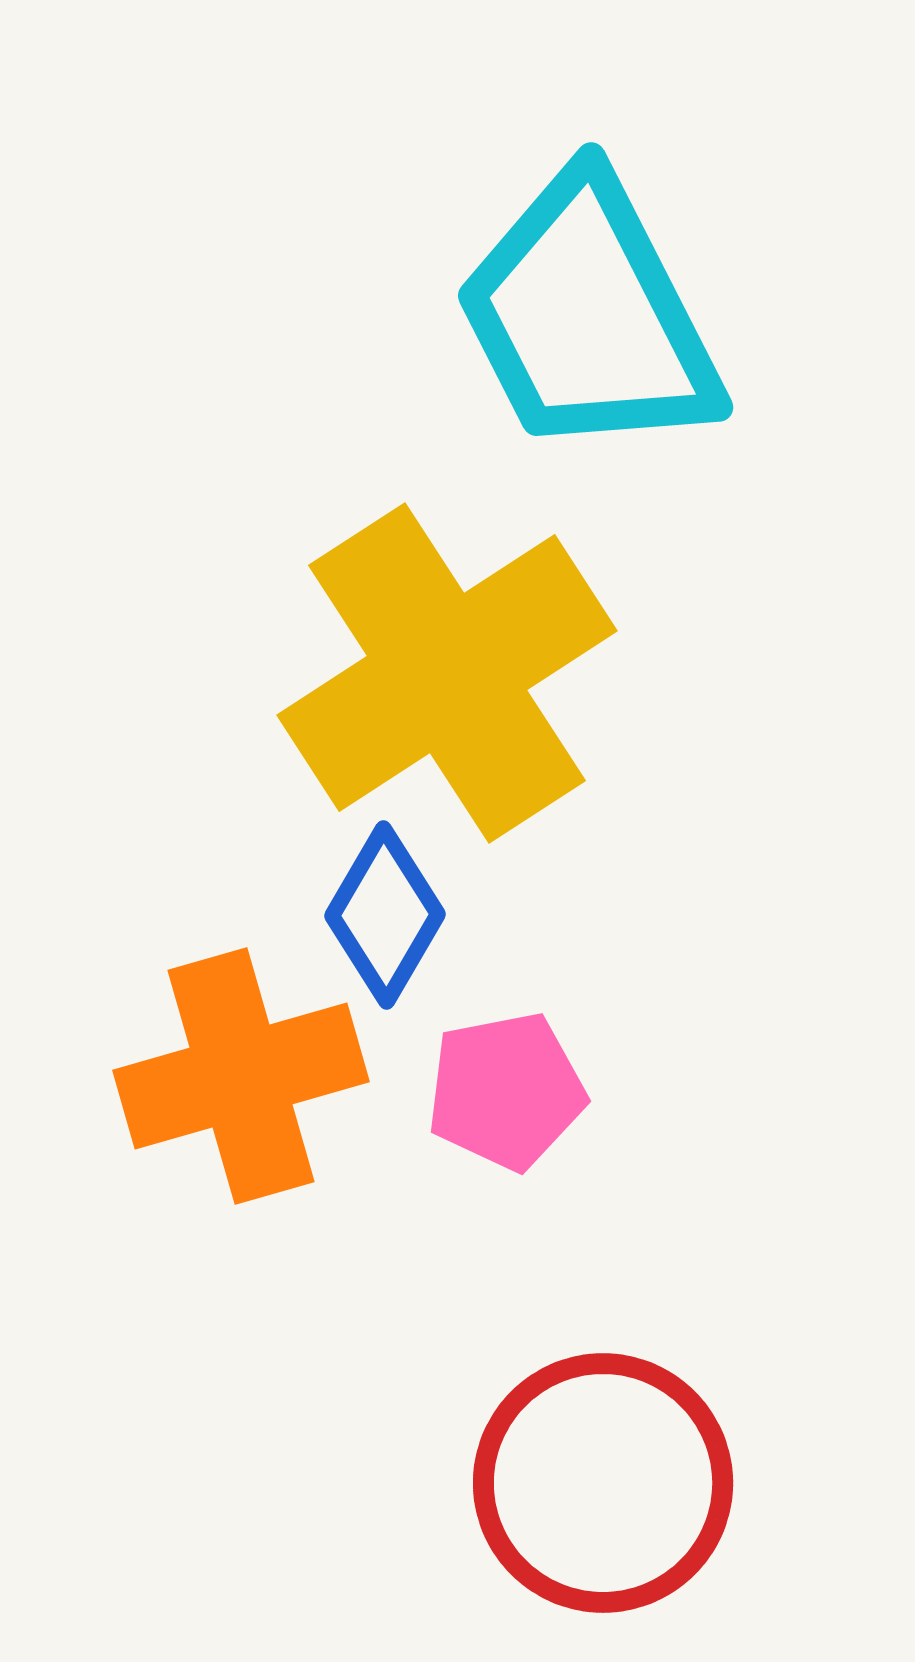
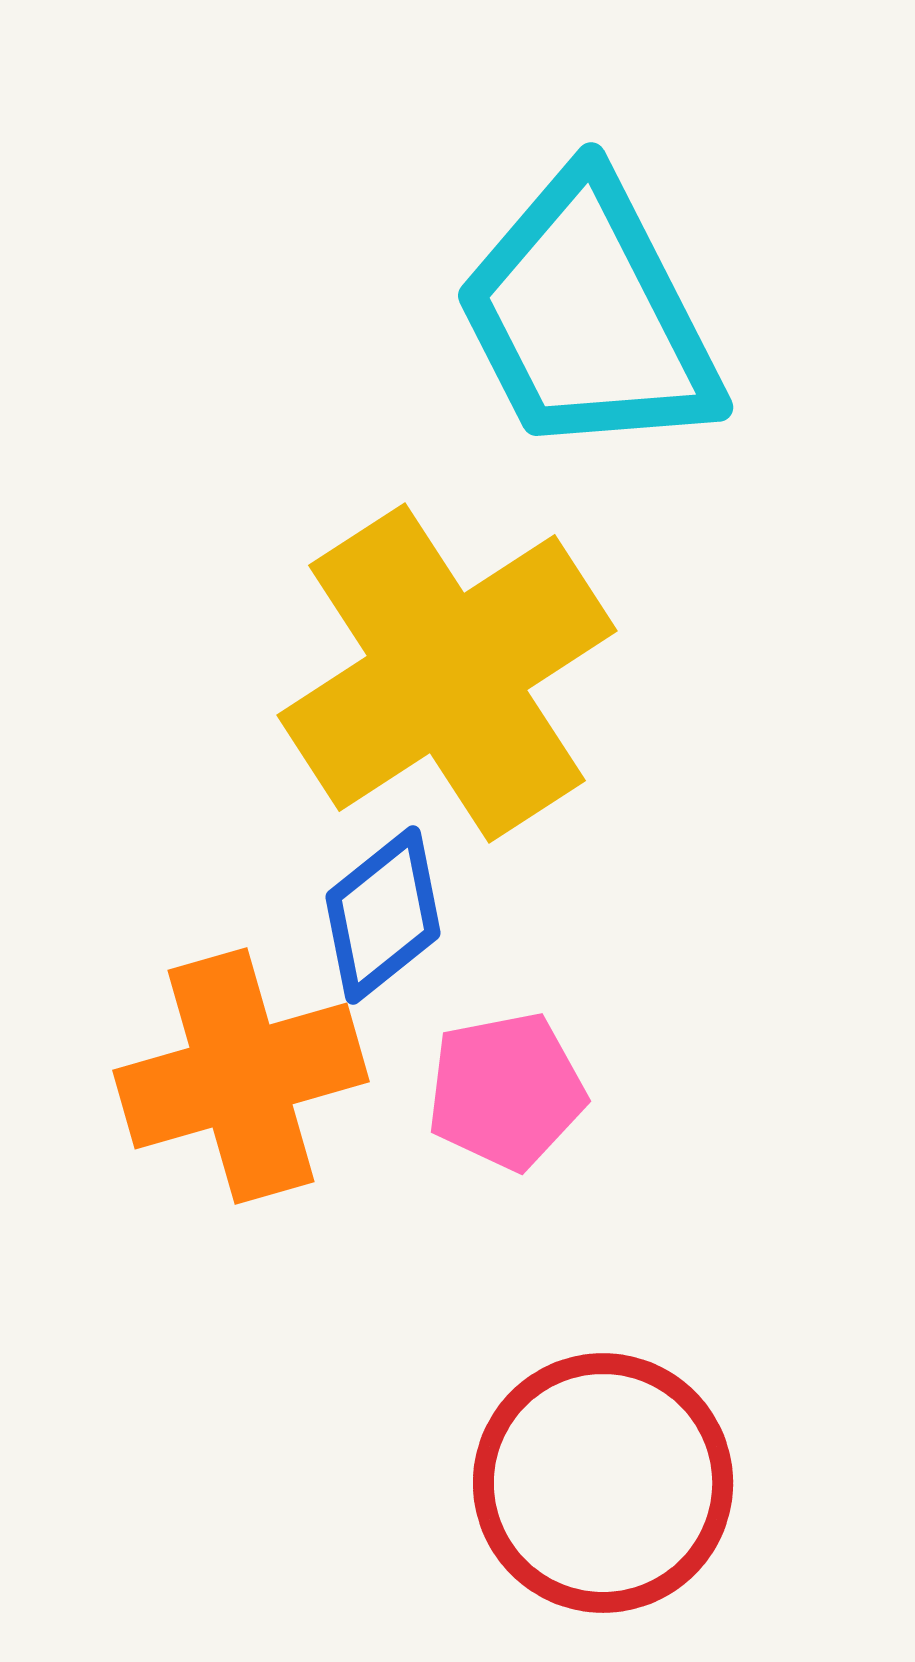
blue diamond: moved 2 px left; rotated 21 degrees clockwise
